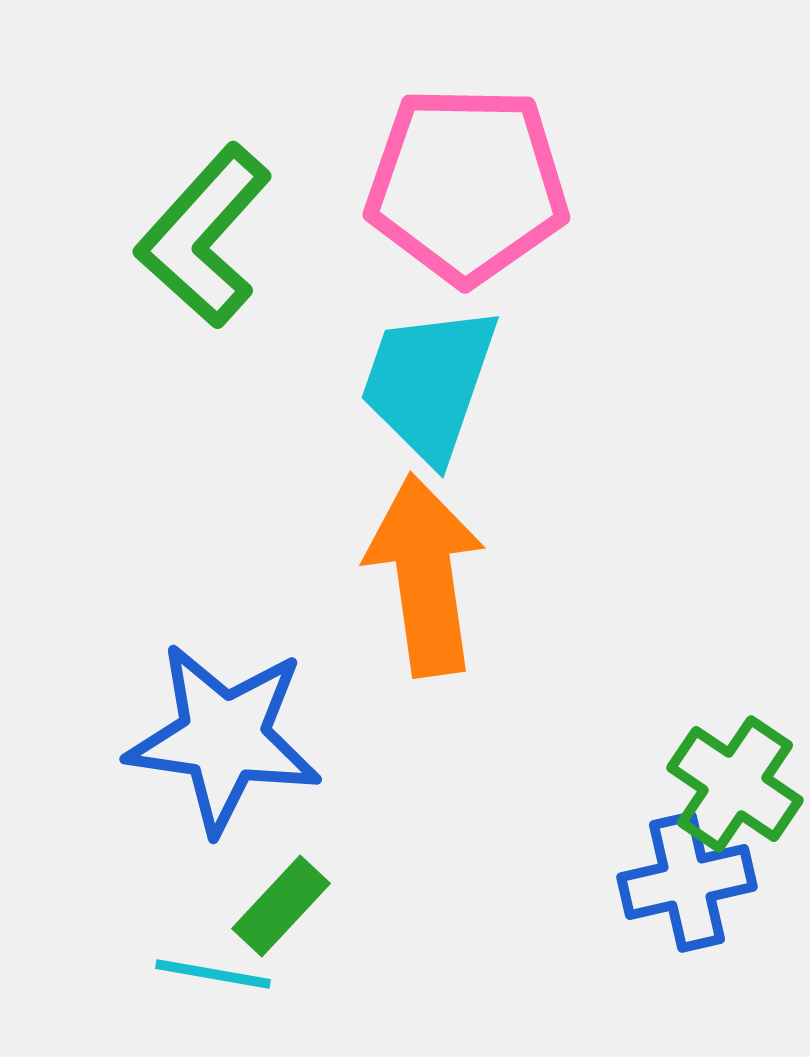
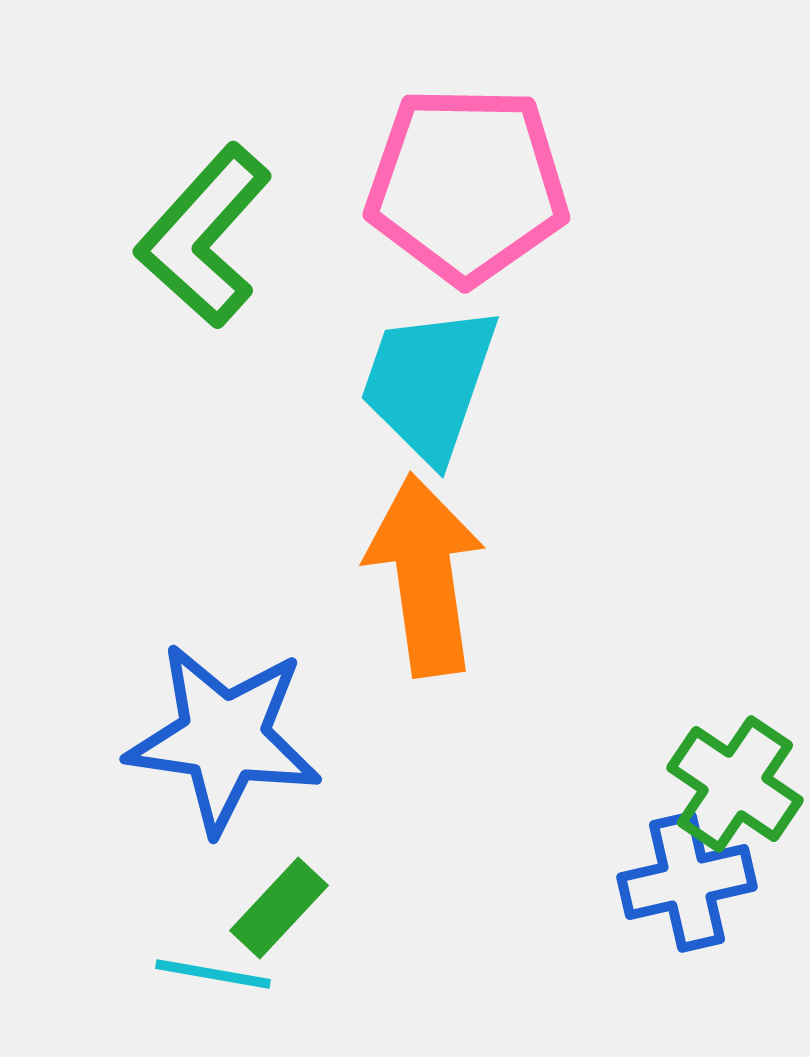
green rectangle: moved 2 px left, 2 px down
